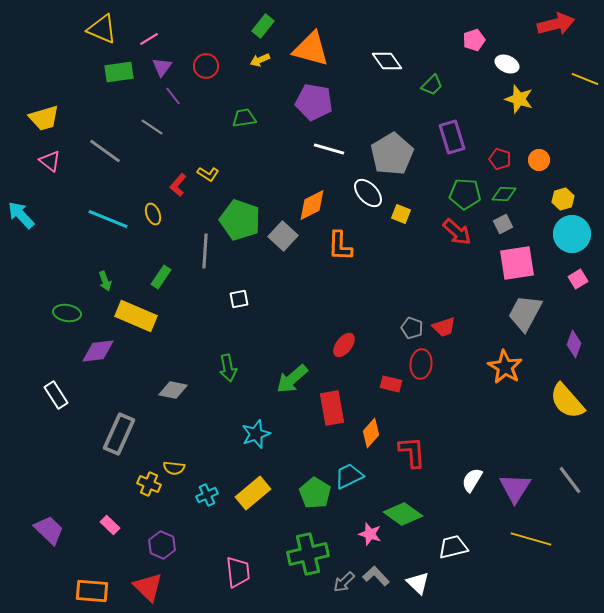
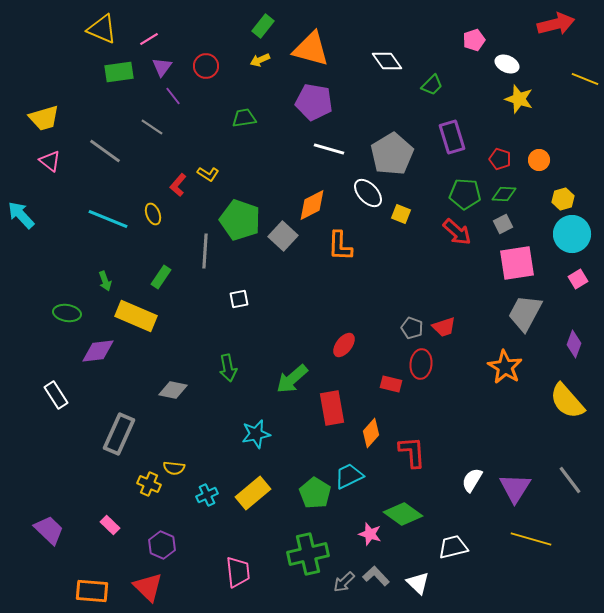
cyan star at (256, 434): rotated 8 degrees clockwise
